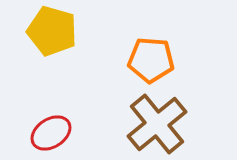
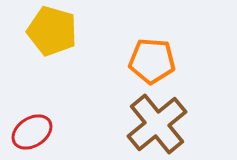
orange pentagon: moved 1 px right, 1 px down
red ellipse: moved 19 px left, 1 px up
